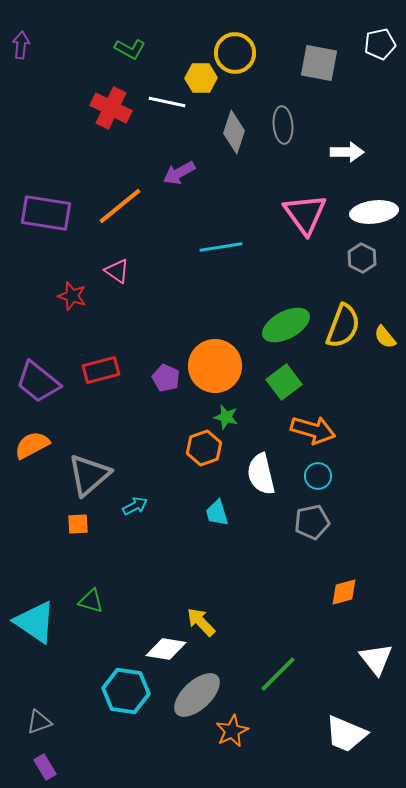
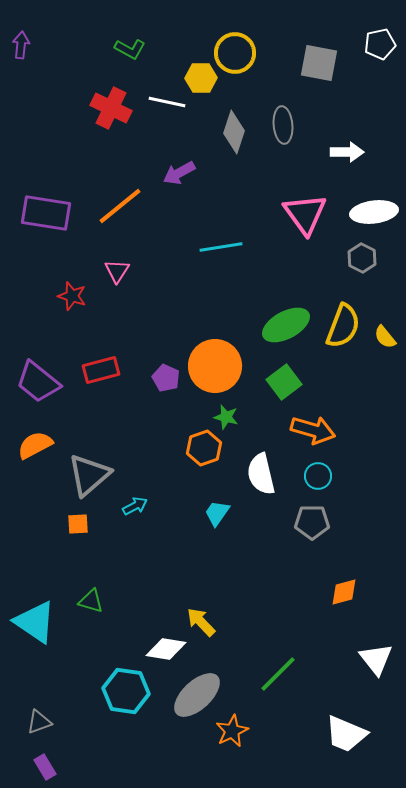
pink triangle at (117, 271): rotated 28 degrees clockwise
orange semicircle at (32, 445): moved 3 px right
cyan trapezoid at (217, 513): rotated 52 degrees clockwise
gray pentagon at (312, 522): rotated 12 degrees clockwise
